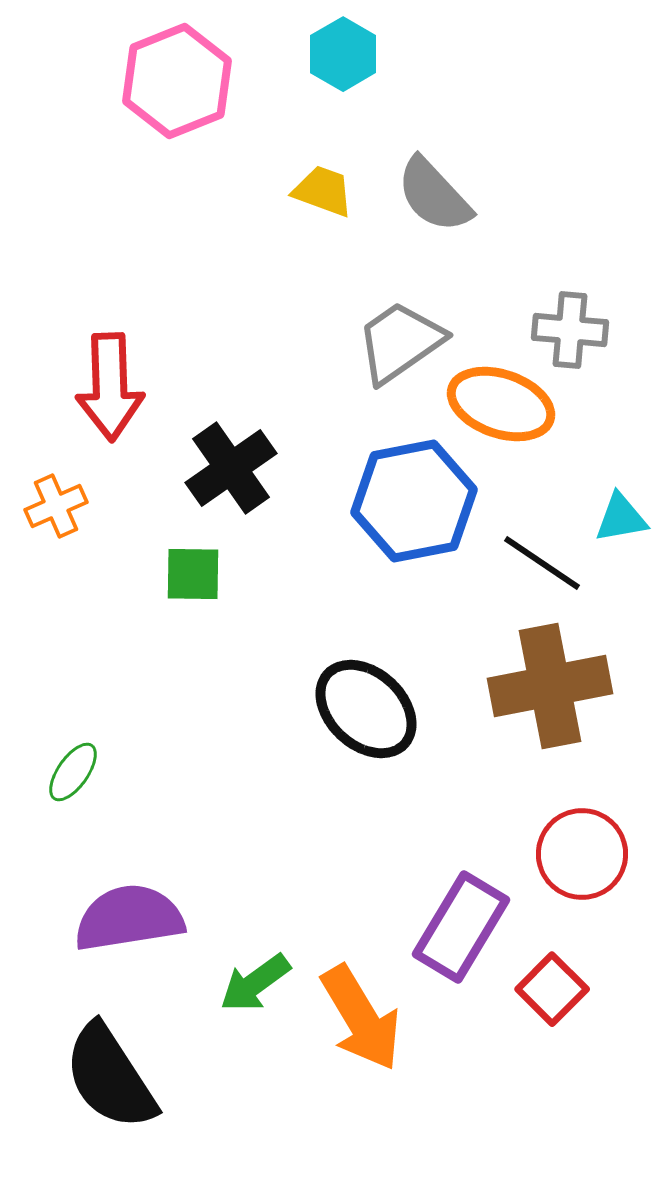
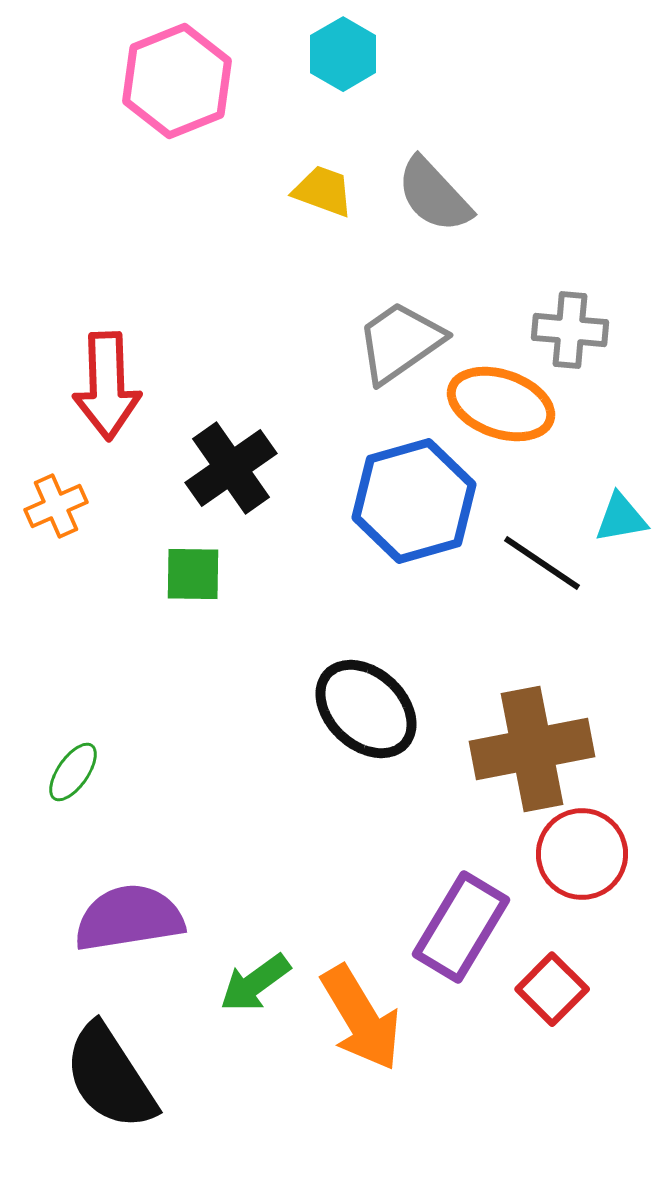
red arrow: moved 3 px left, 1 px up
blue hexagon: rotated 5 degrees counterclockwise
brown cross: moved 18 px left, 63 px down
